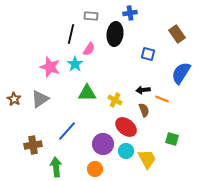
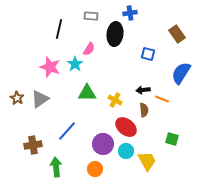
black line: moved 12 px left, 5 px up
brown star: moved 3 px right, 1 px up
brown semicircle: rotated 16 degrees clockwise
yellow trapezoid: moved 2 px down
